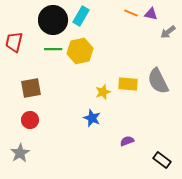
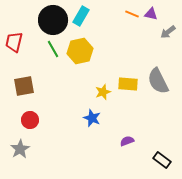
orange line: moved 1 px right, 1 px down
green line: rotated 60 degrees clockwise
brown square: moved 7 px left, 2 px up
gray star: moved 4 px up
